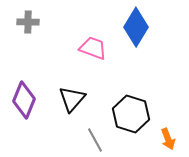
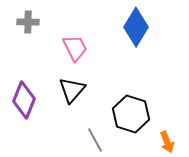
pink trapezoid: moved 18 px left; rotated 44 degrees clockwise
black triangle: moved 9 px up
orange arrow: moved 1 px left, 3 px down
